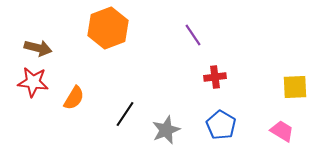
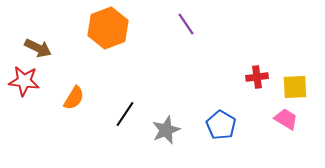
purple line: moved 7 px left, 11 px up
brown arrow: rotated 12 degrees clockwise
red cross: moved 42 px right
red star: moved 9 px left, 1 px up
pink trapezoid: moved 4 px right, 12 px up
